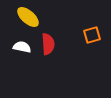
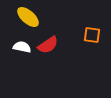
orange square: rotated 24 degrees clockwise
red semicircle: moved 1 px down; rotated 60 degrees clockwise
